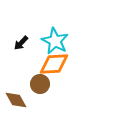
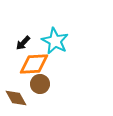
black arrow: moved 2 px right
orange diamond: moved 20 px left
brown diamond: moved 2 px up
